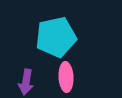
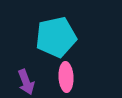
purple arrow: rotated 30 degrees counterclockwise
